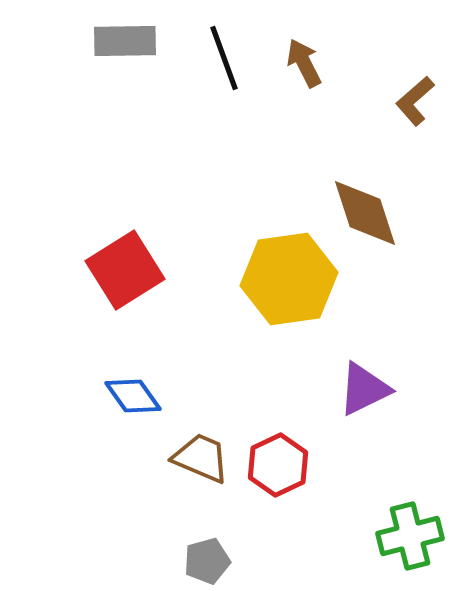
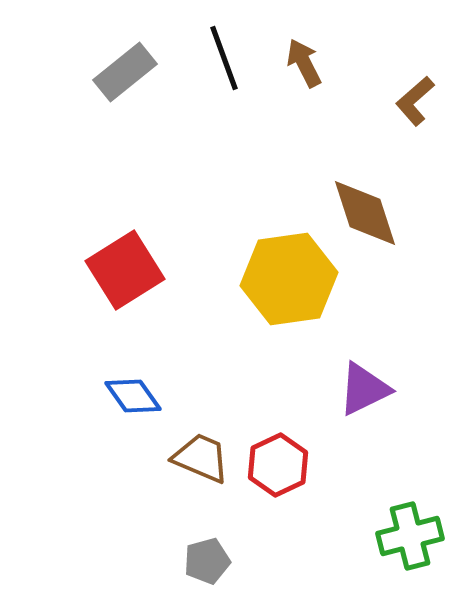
gray rectangle: moved 31 px down; rotated 38 degrees counterclockwise
